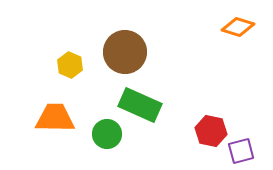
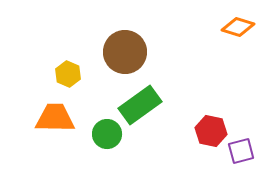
yellow hexagon: moved 2 px left, 9 px down
green rectangle: rotated 60 degrees counterclockwise
